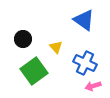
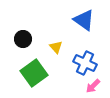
green square: moved 2 px down
pink arrow: rotated 28 degrees counterclockwise
